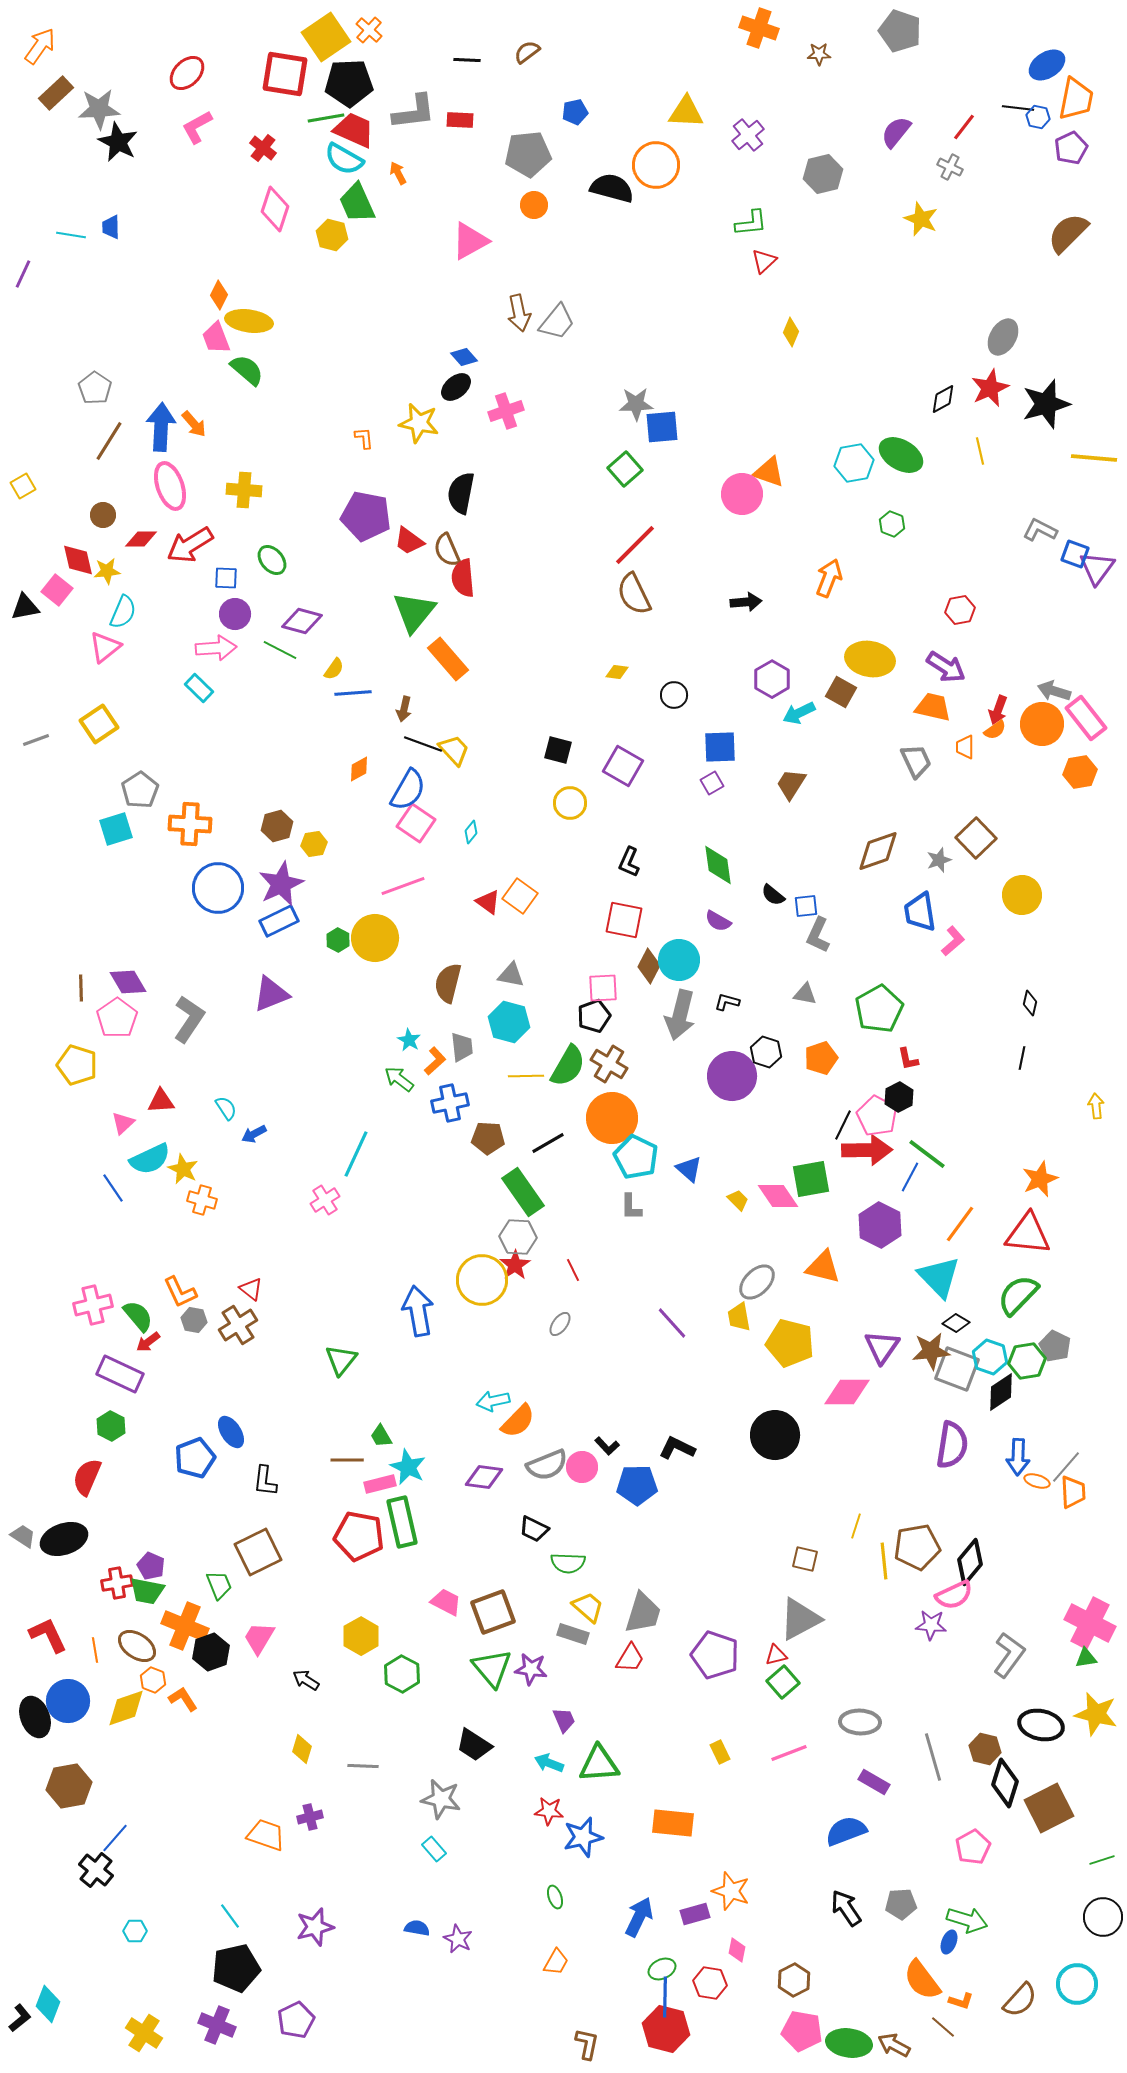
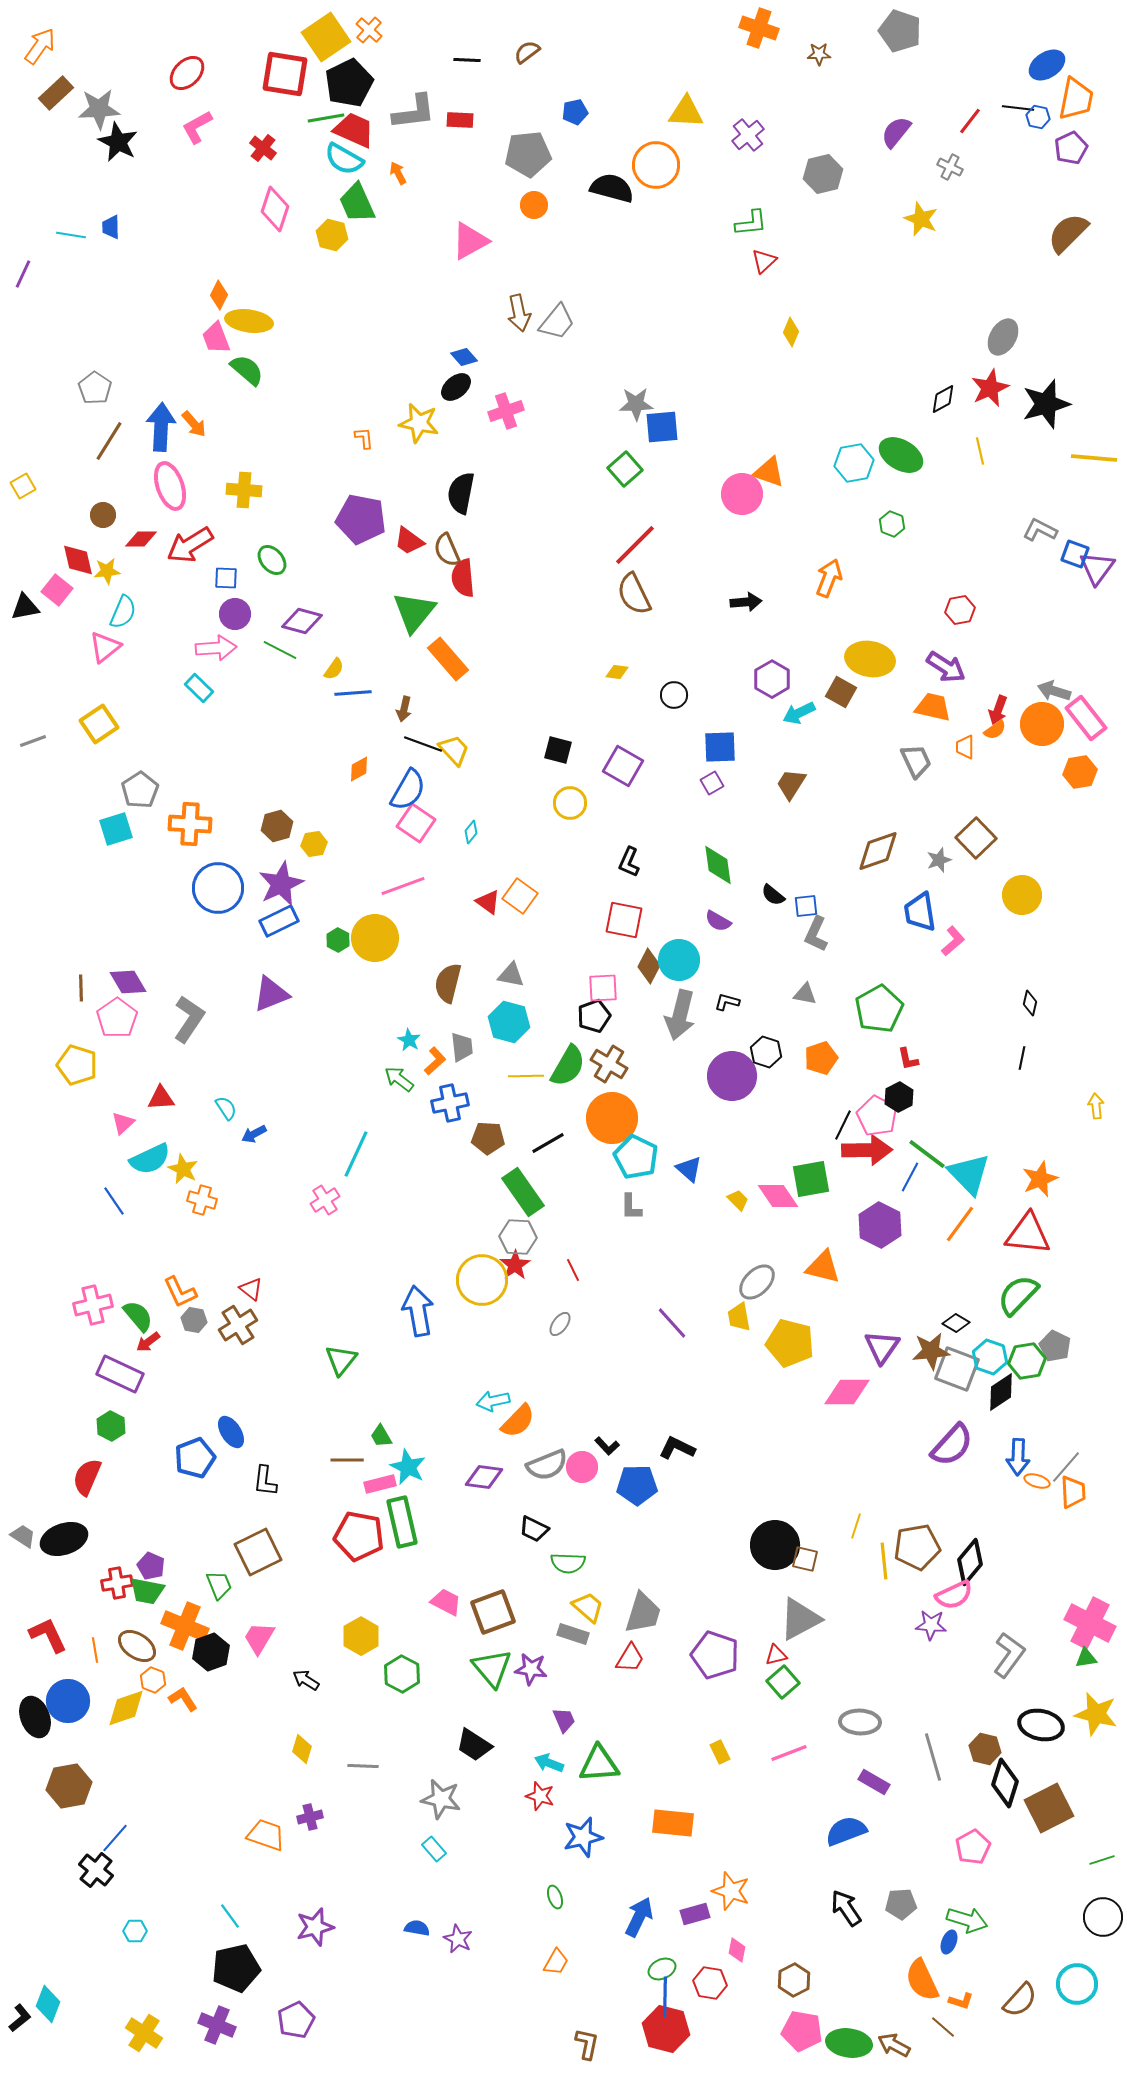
black pentagon at (349, 83): rotated 24 degrees counterclockwise
red line at (964, 127): moved 6 px right, 6 px up
purple pentagon at (366, 516): moved 5 px left, 3 px down
gray line at (36, 740): moved 3 px left, 1 px down
gray L-shape at (818, 935): moved 2 px left, 1 px up
red triangle at (161, 1101): moved 3 px up
blue line at (113, 1188): moved 1 px right, 13 px down
cyan triangle at (939, 1277): moved 30 px right, 103 px up
black circle at (775, 1435): moved 110 px down
purple semicircle at (952, 1445): rotated 33 degrees clockwise
red star at (549, 1811): moved 9 px left, 15 px up; rotated 12 degrees clockwise
orange semicircle at (922, 1980): rotated 12 degrees clockwise
